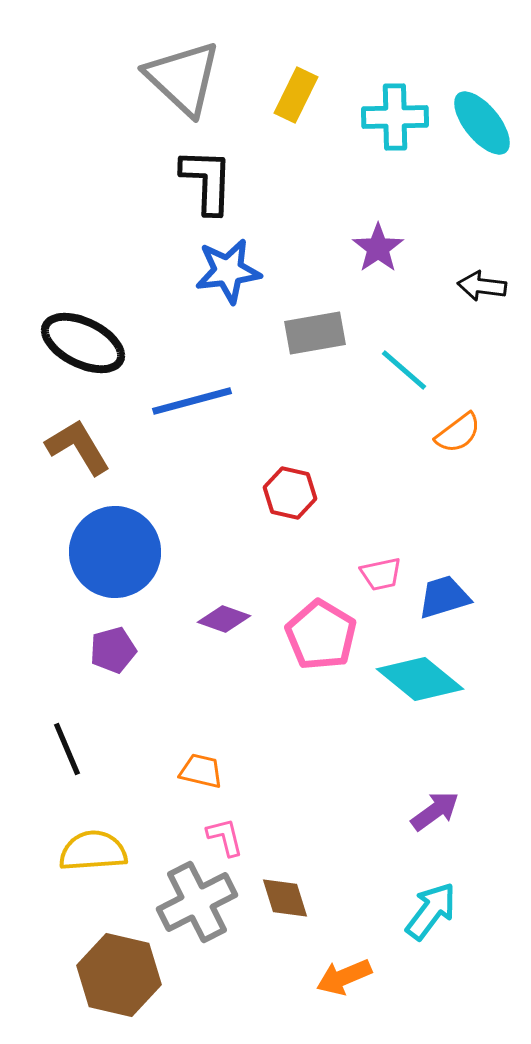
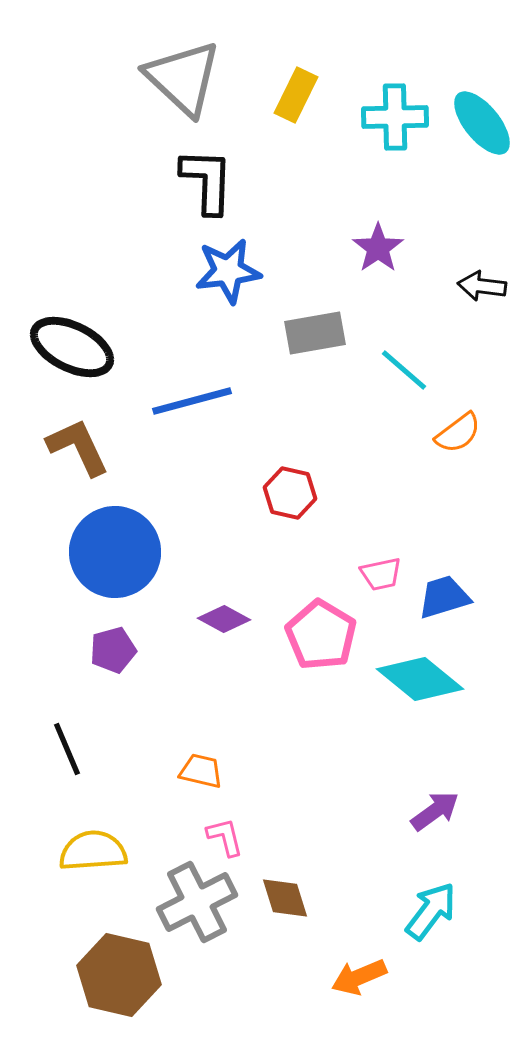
black ellipse: moved 11 px left, 4 px down
brown L-shape: rotated 6 degrees clockwise
purple diamond: rotated 9 degrees clockwise
orange arrow: moved 15 px right
